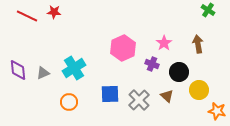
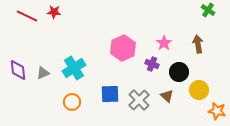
orange circle: moved 3 px right
